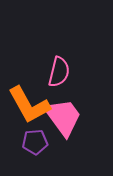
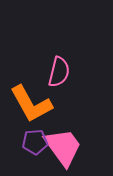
orange L-shape: moved 2 px right, 1 px up
pink trapezoid: moved 30 px down
